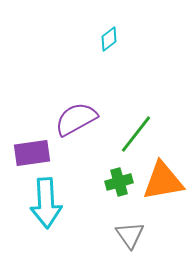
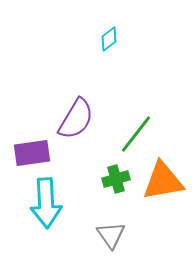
purple semicircle: rotated 150 degrees clockwise
green cross: moved 3 px left, 3 px up
gray triangle: moved 19 px left
